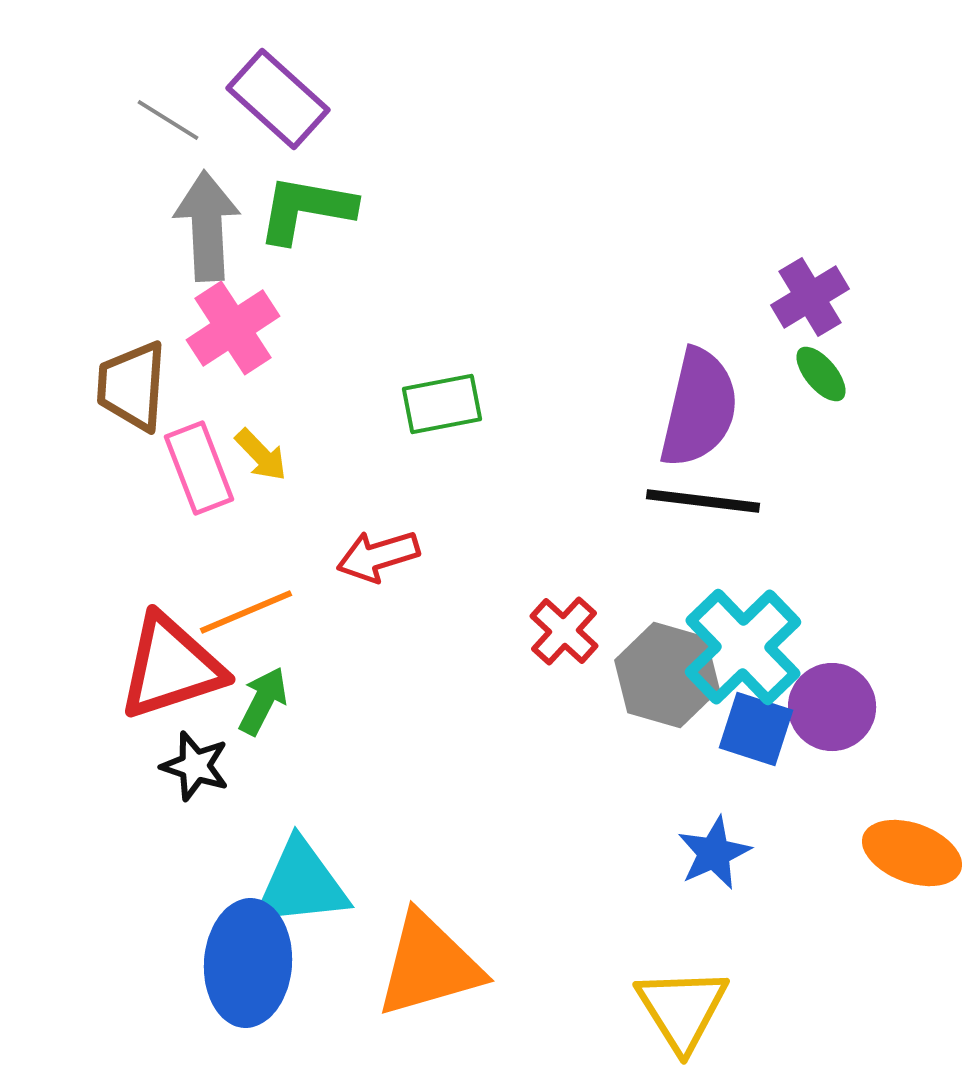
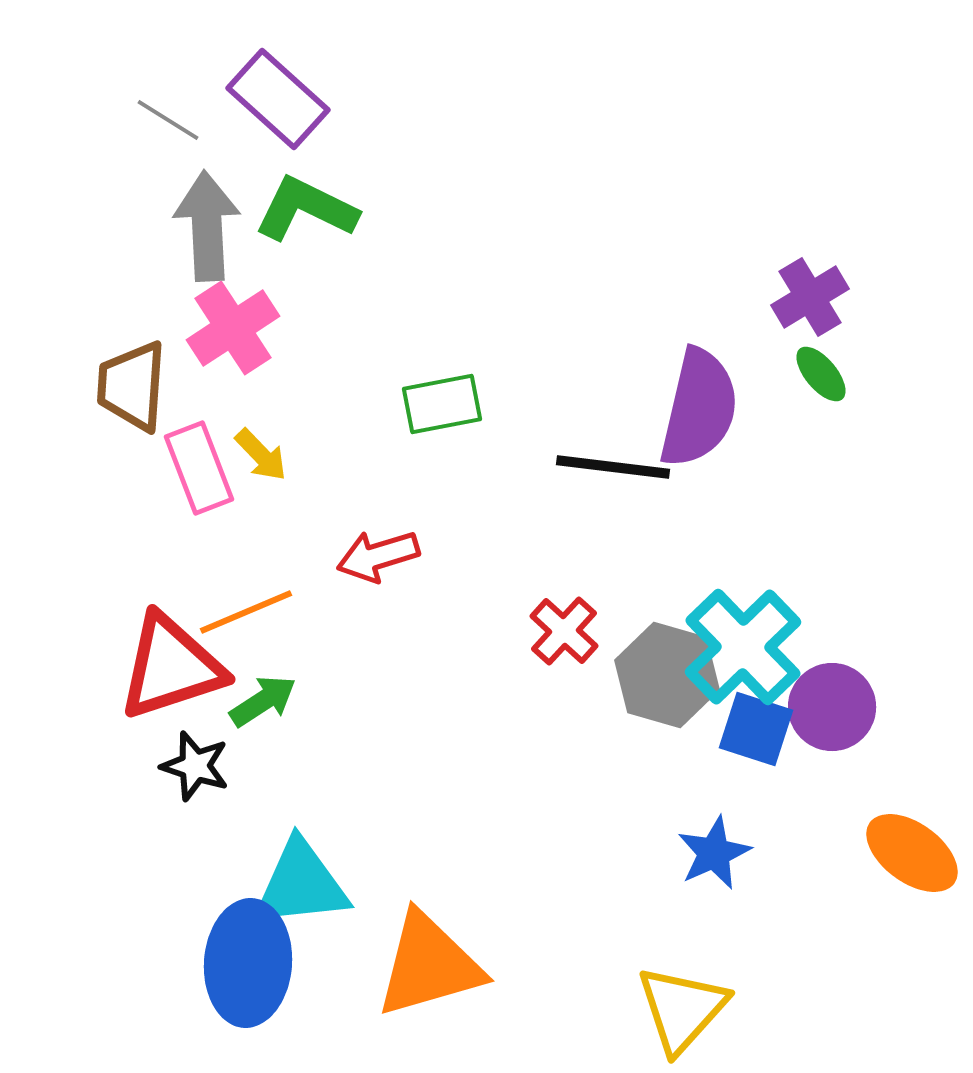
green L-shape: rotated 16 degrees clockwise
black line: moved 90 px left, 34 px up
green arrow: rotated 30 degrees clockwise
orange ellipse: rotated 16 degrees clockwise
yellow triangle: rotated 14 degrees clockwise
